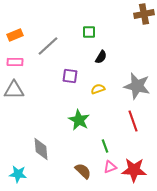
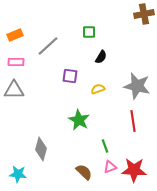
pink rectangle: moved 1 px right
red line: rotated 10 degrees clockwise
gray diamond: rotated 20 degrees clockwise
brown semicircle: moved 1 px right, 1 px down
